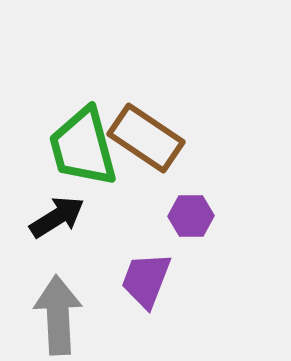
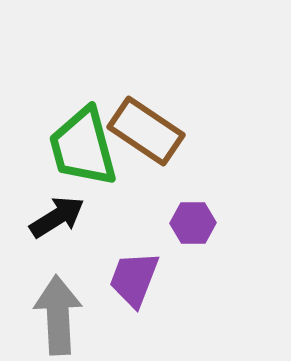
brown rectangle: moved 7 px up
purple hexagon: moved 2 px right, 7 px down
purple trapezoid: moved 12 px left, 1 px up
